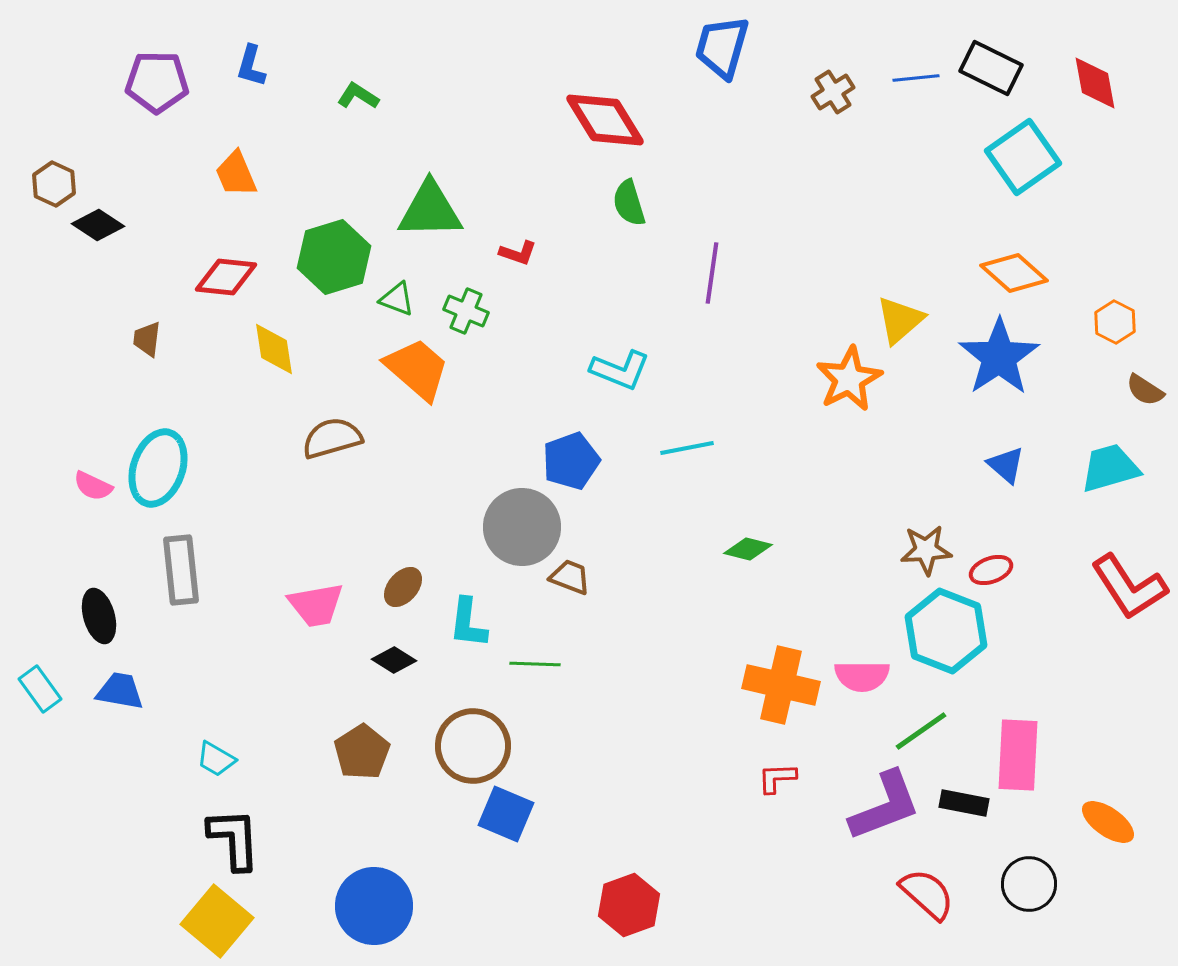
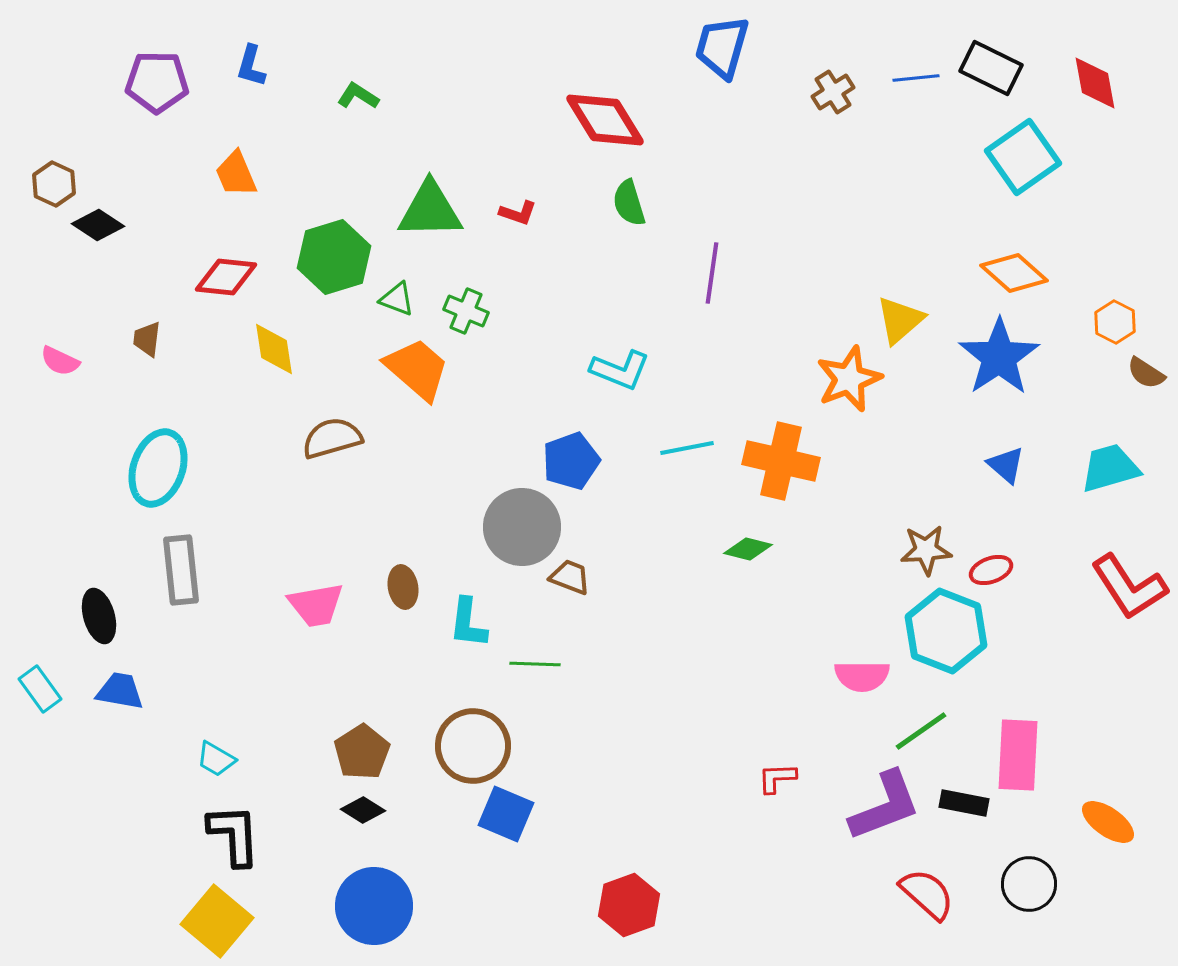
red L-shape at (518, 253): moved 40 px up
orange star at (849, 379): rotated 6 degrees clockwise
brown semicircle at (1145, 390): moved 1 px right, 17 px up
pink semicircle at (93, 486): moved 33 px left, 125 px up
brown ellipse at (403, 587): rotated 51 degrees counterclockwise
black diamond at (394, 660): moved 31 px left, 150 px down
orange cross at (781, 685): moved 224 px up
black L-shape at (234, 839): moved 4 px up
